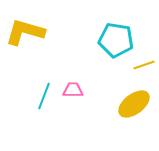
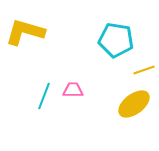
yellow line: moved 5 px down
